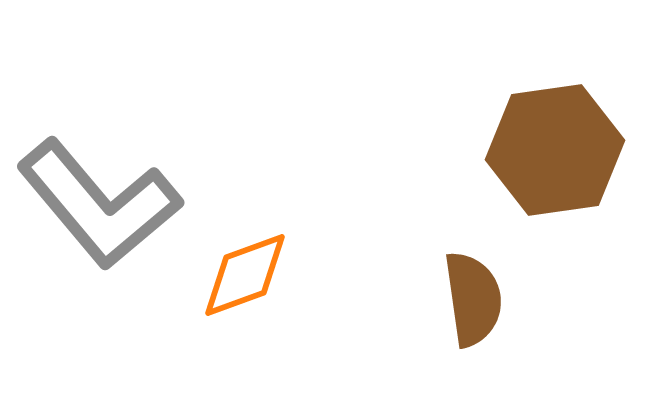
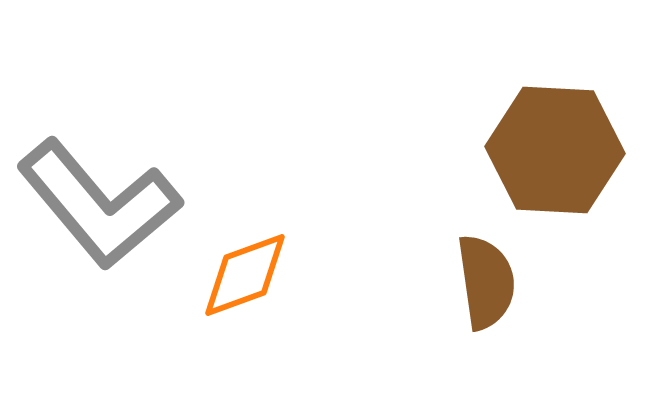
brown hexagon: rotated 11 degrees clockwise
brown semicircle: moved 13 px right, 17 px up
